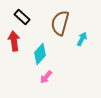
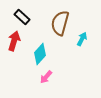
red arrow: rotated 24 degrees clockwise
